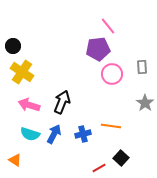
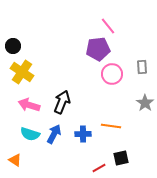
blue cross: rotated 14 degrees clockwise
black square: rotated 35 degrees clockwise
